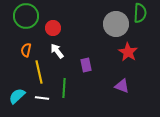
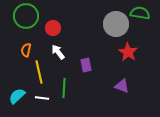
green semicircle: rotated 84 degrees counterclockwise
white arrow: moved 1 px right, 1 px down
